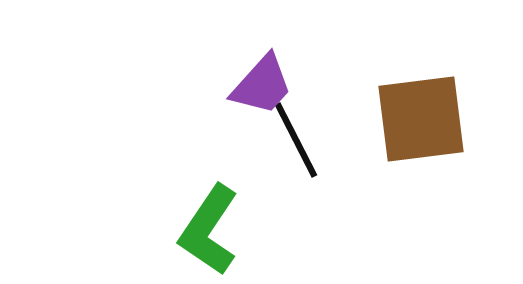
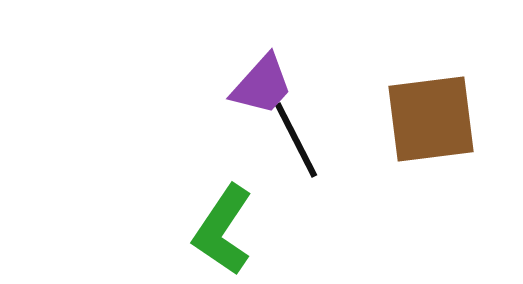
brown square: moved 10 px right
green L-shape: moved 14 px right
